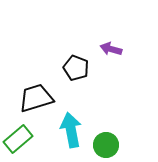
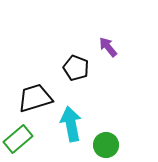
purple arrow: moved 3 px left, 2 px up; rotated 35 degrees clockwise
black trapezoid: moved 1 px left
cyan arrow: moved 6 px up
